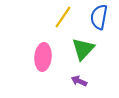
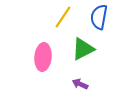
green triangle: rotated 20 degrees clockwise
purple arrow: moved 1 px right, 3 px down
